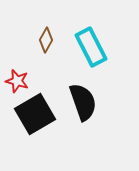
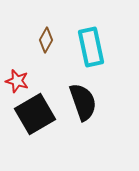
cyan rectangle: rotated 15 degrees clockwise
